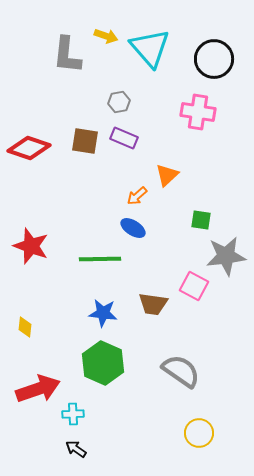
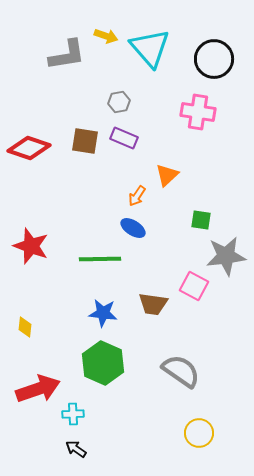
gray L-shape: rotated 105 degrees counterclockwise
orange arrow: rotated 15 degrees counterclockwise
